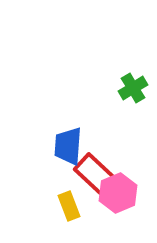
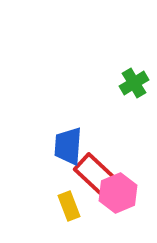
green cross: moved 1 px right, 5 px up
